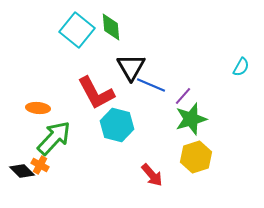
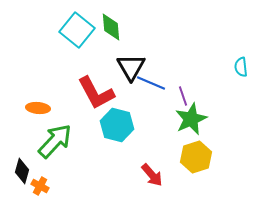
cyan semicircle: rotated 144 degrees clockwise
blue line: moved 2 px up
purple line: rotated 60 degrees counterclockwise
green star: rotated 8 degrees counterclockwise
green arrow: moved 1 px right, 3 px down
orange cross: moved 21 px down
black diamond: rotated 60 degrees clockwise
